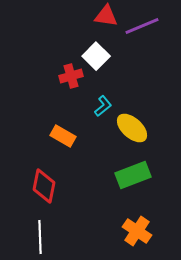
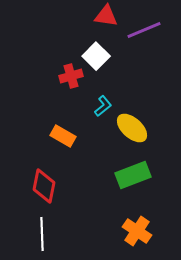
purple line: moved 2 px right, 4 px down
white line: moved 2 px right, 3 px up
